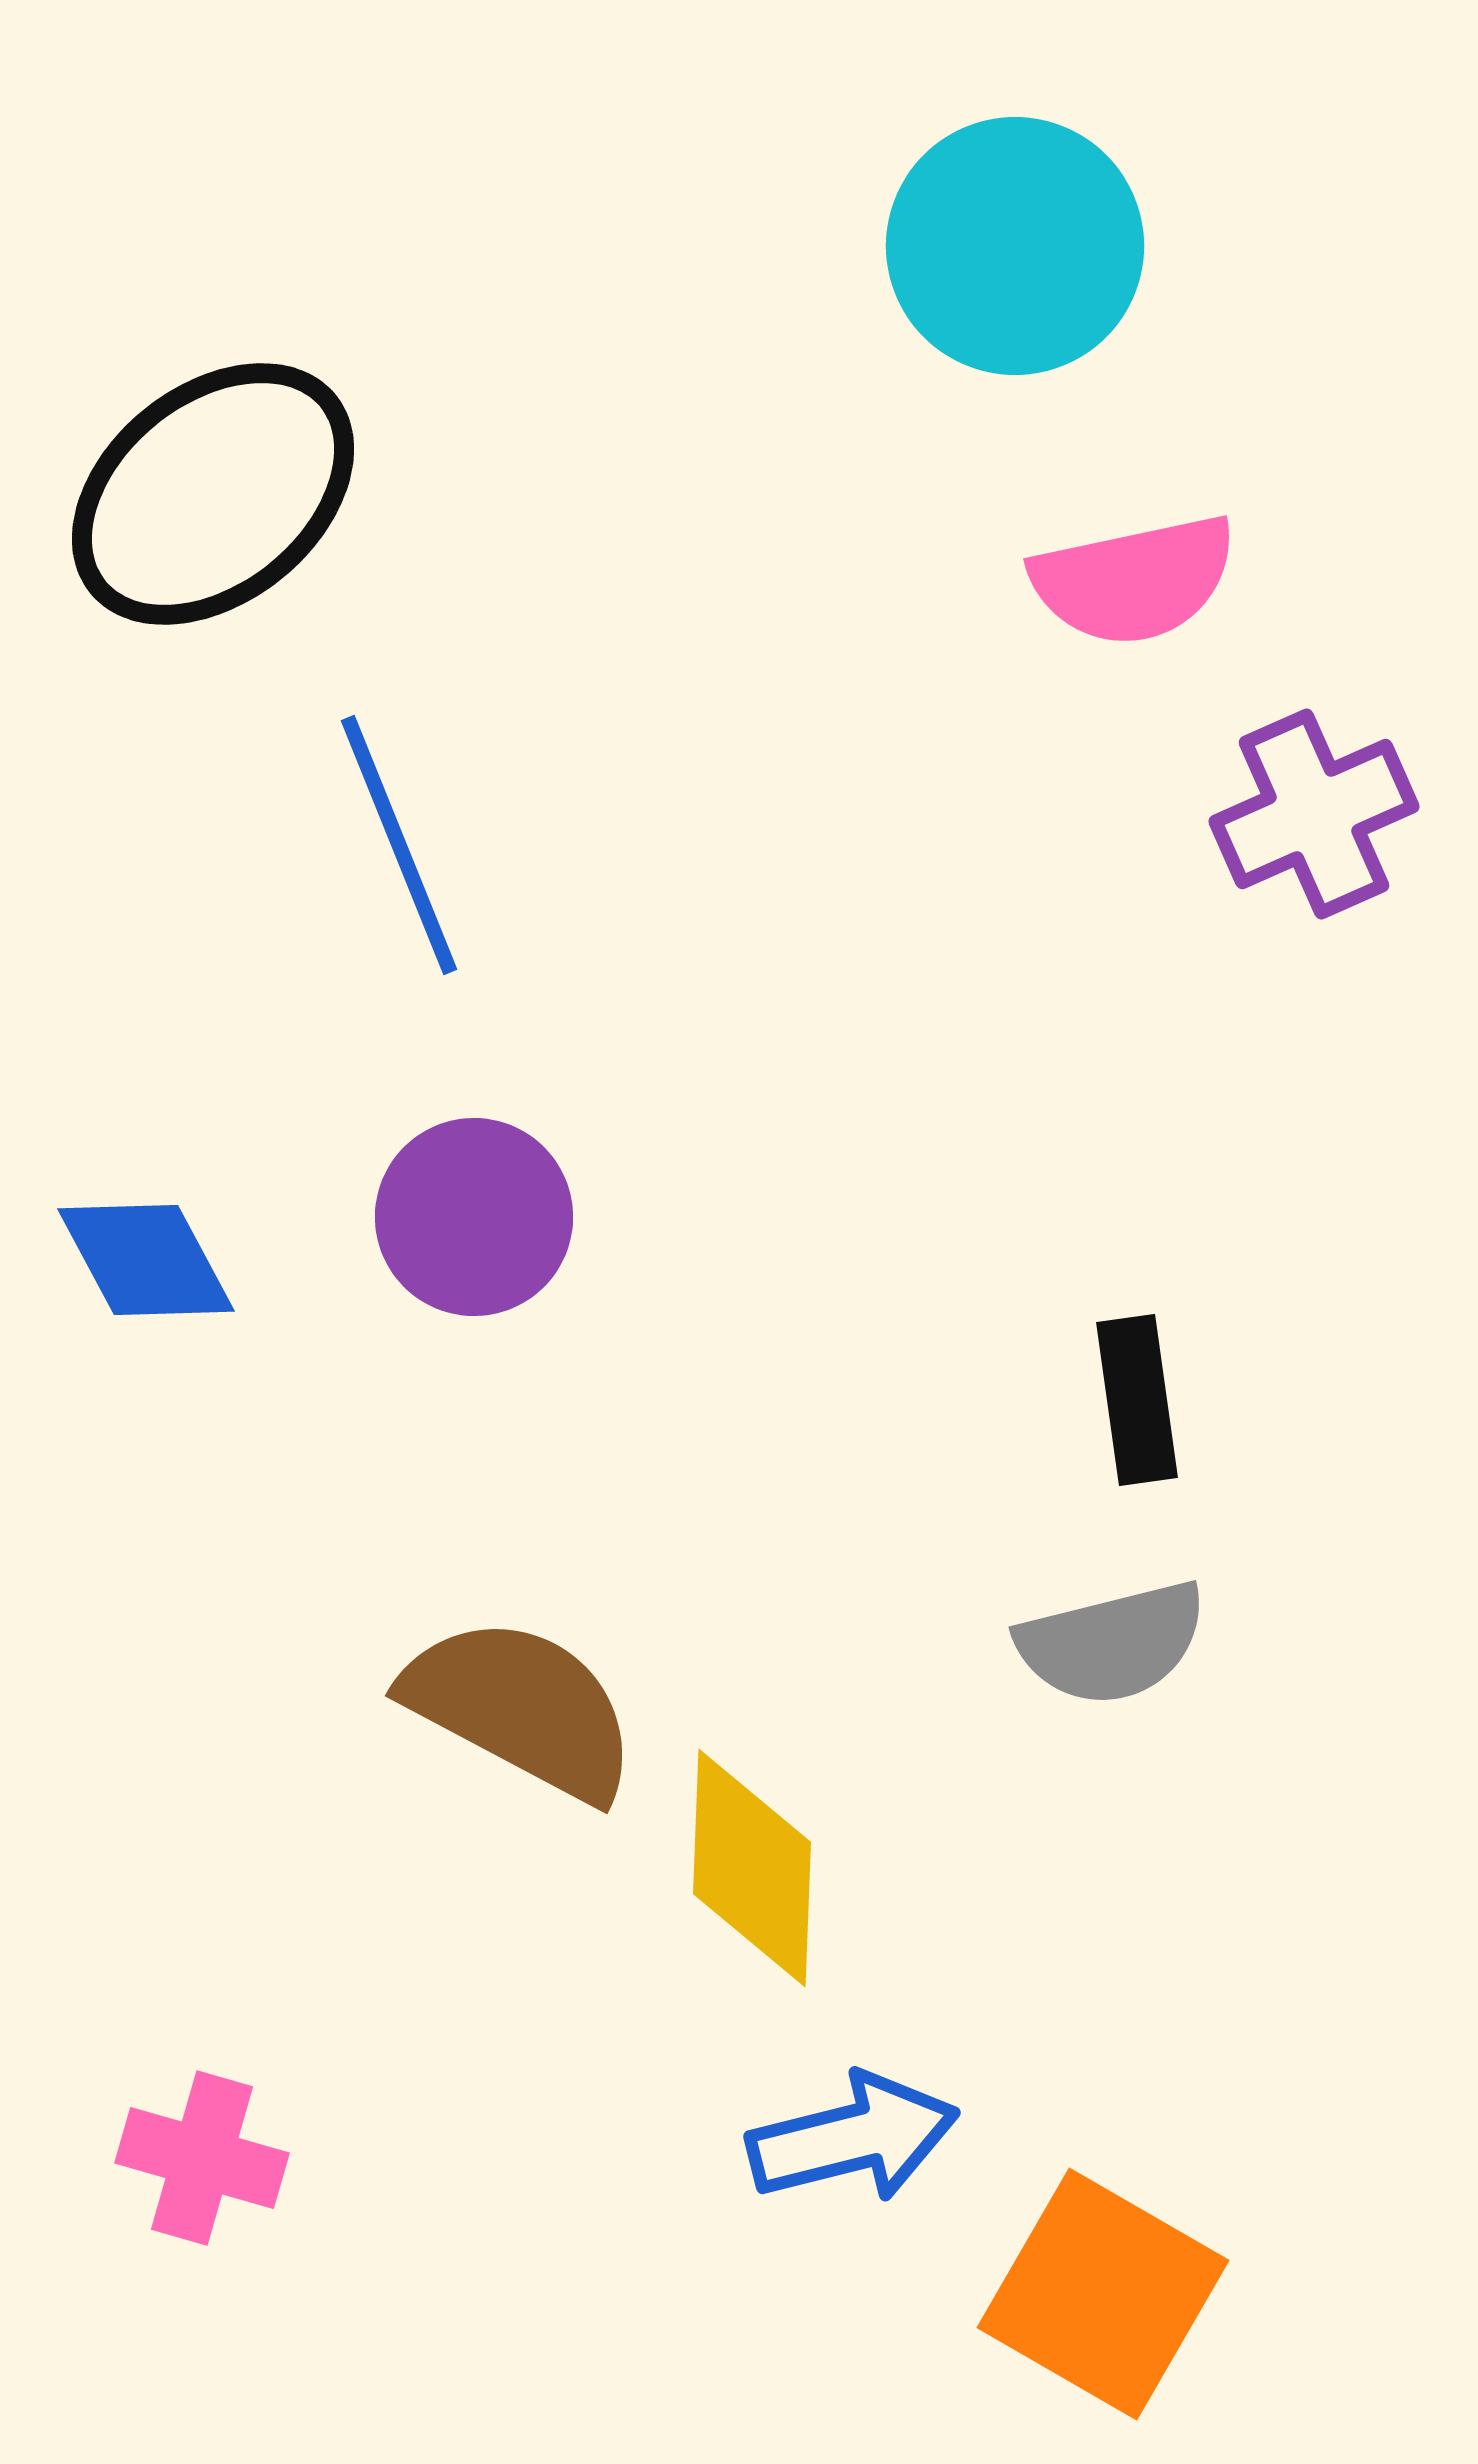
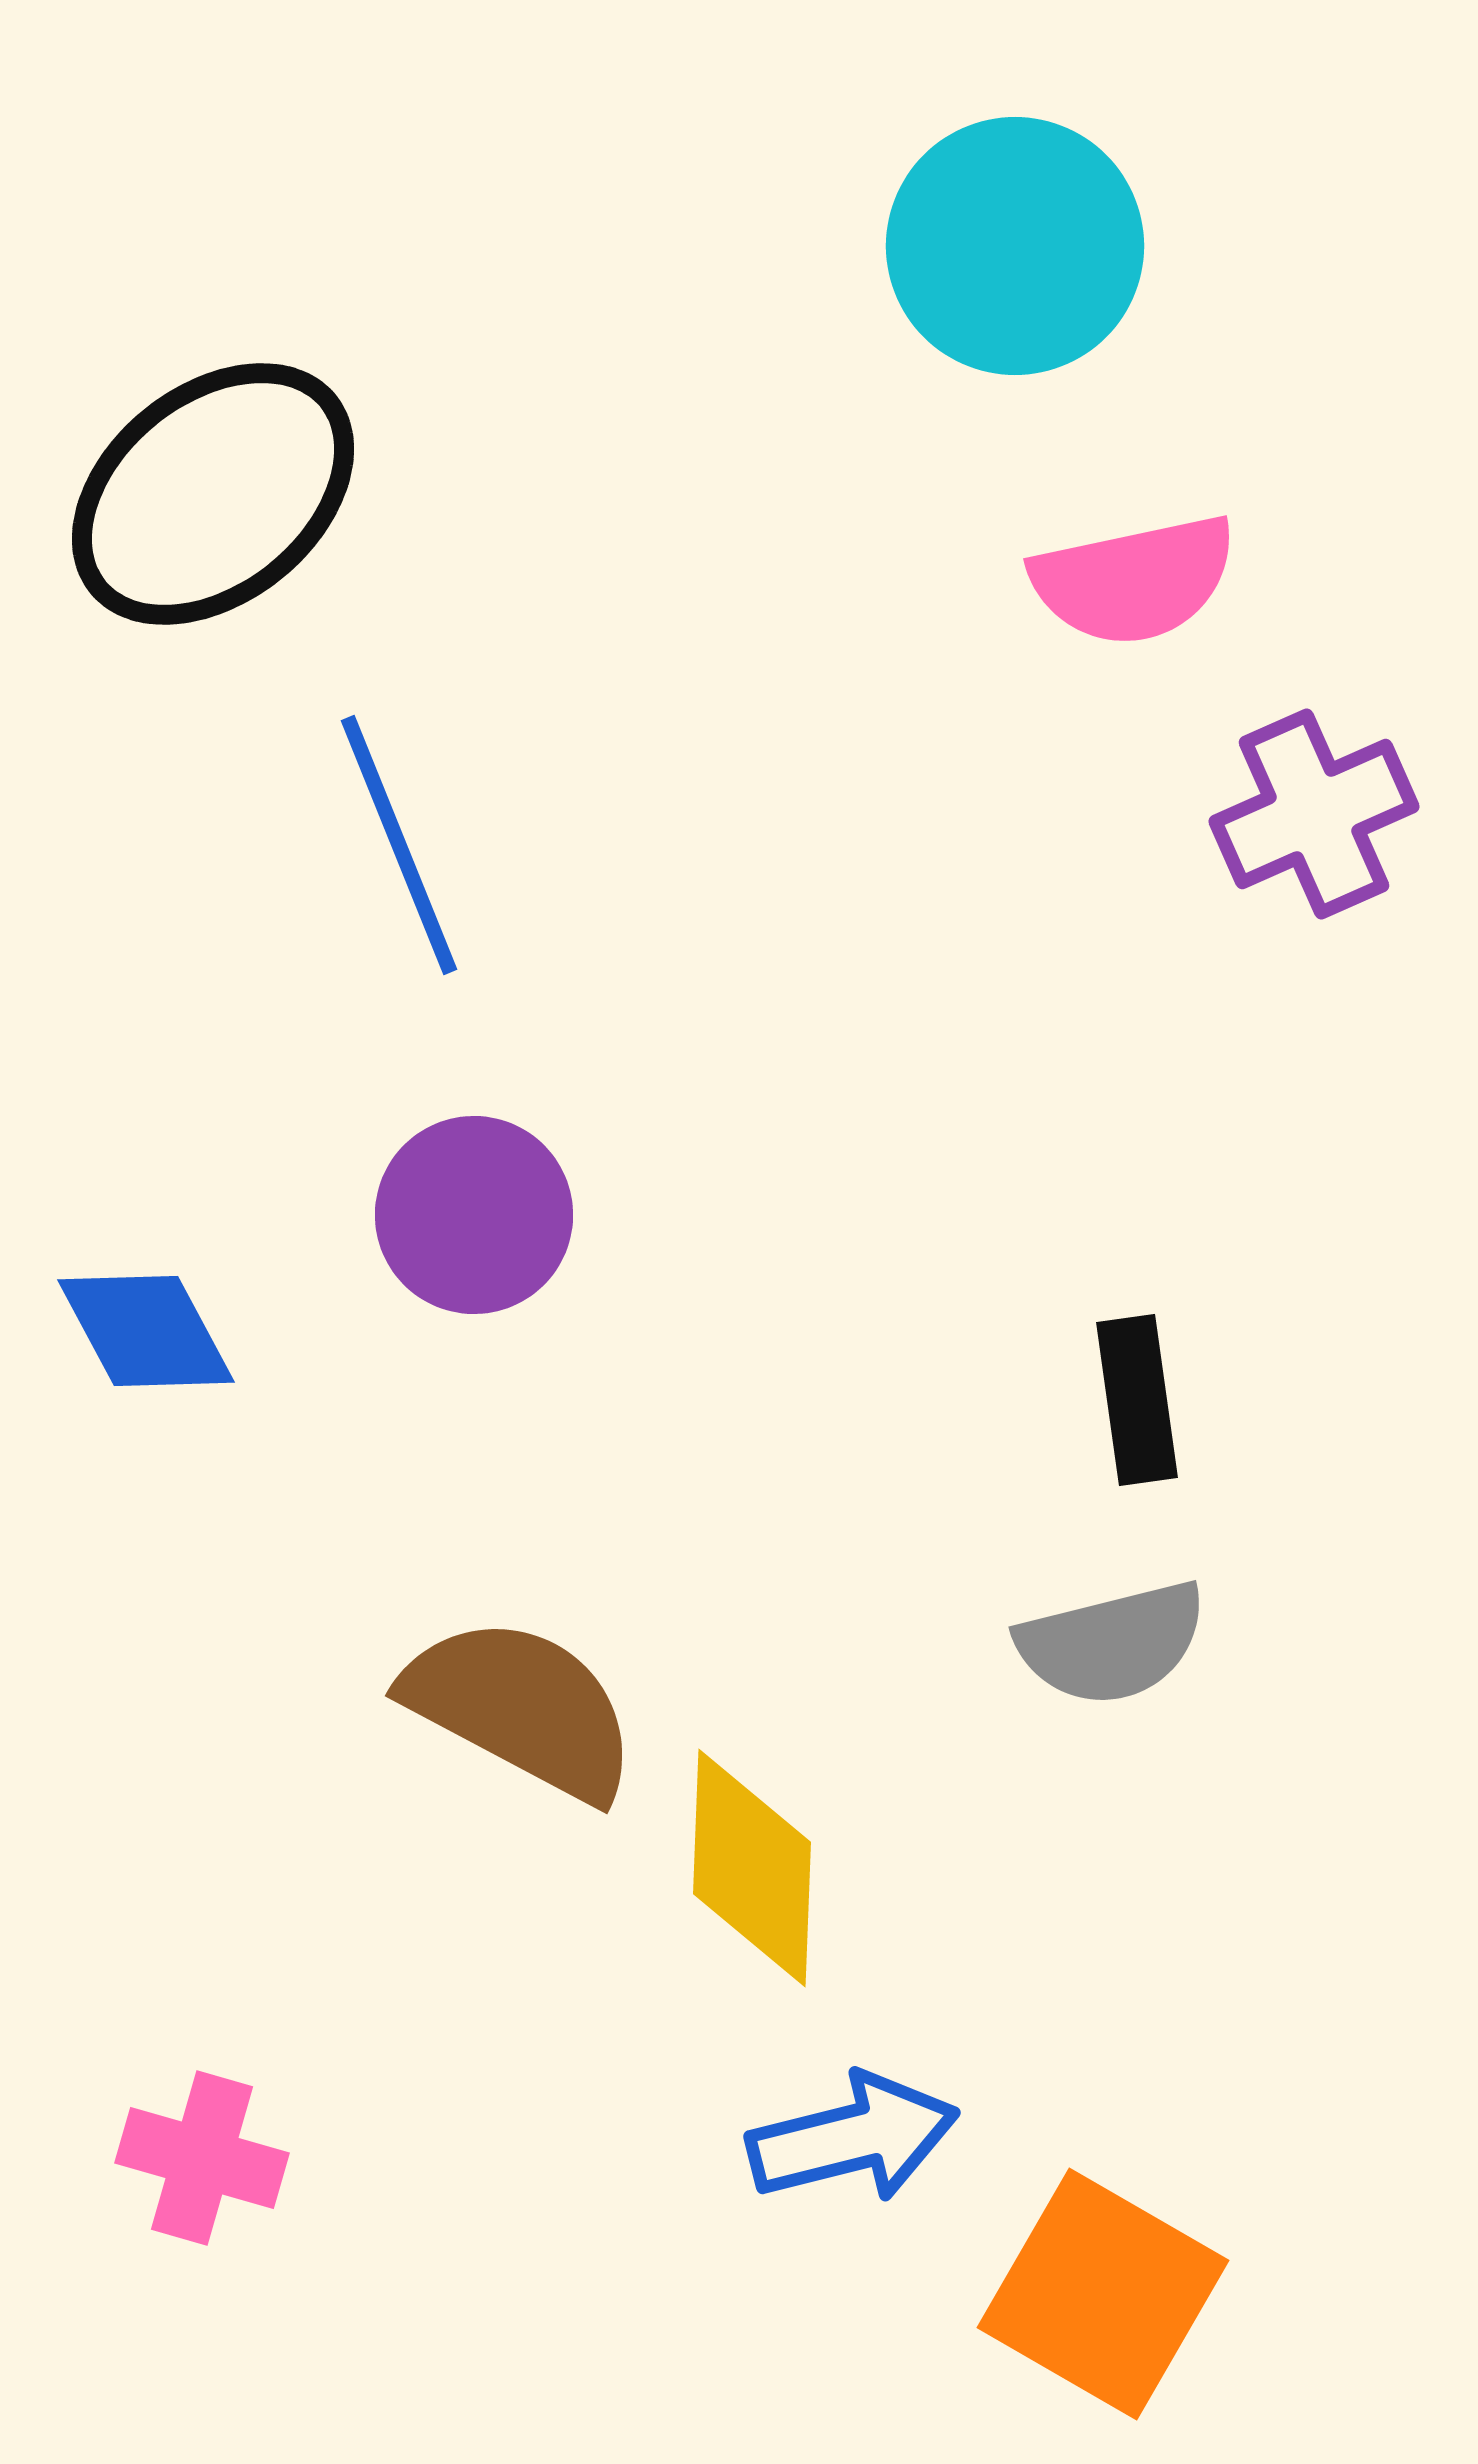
purple circle: moved 2 px up
blue diamond: moved 71 px down
